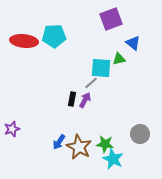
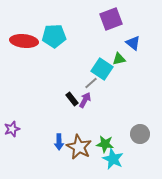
cyan square: moved 1 px right, 1 px down; rotated 30 degrees clockwise
black rectangle: rotated 48 degrees counterclockwise
blue arrow: rotated 35 degrees counterclockwise
